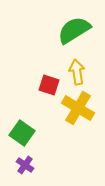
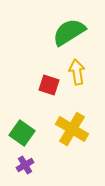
green semicircle: moved 5 px left, 2 px down
yellow cross: moved 6 px left, 21 px down
purple cross: rotated 24 degrees clockwise
